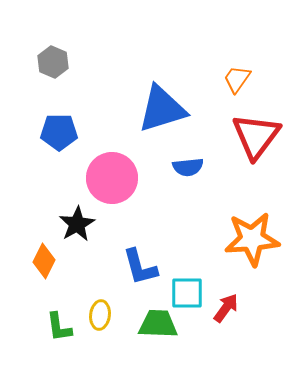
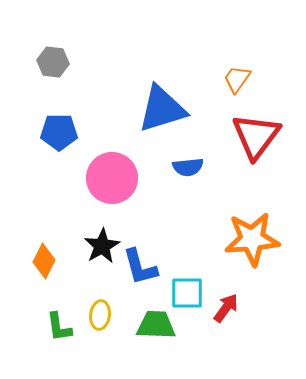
gray hexagon: rotated 16 degrees counterclockwise
black star: moved 25 px right, 22 px down
green trapezoid: moved 2 px left, 1 px down
